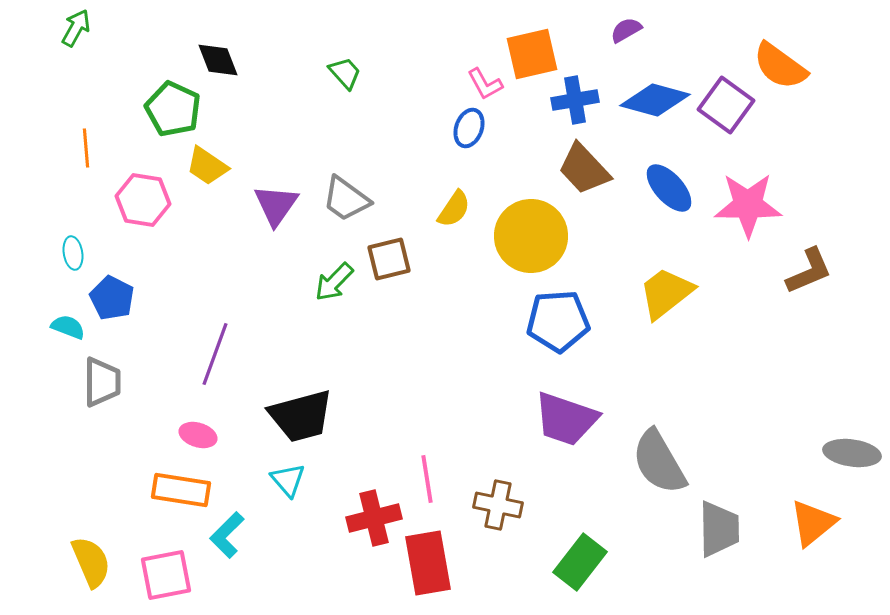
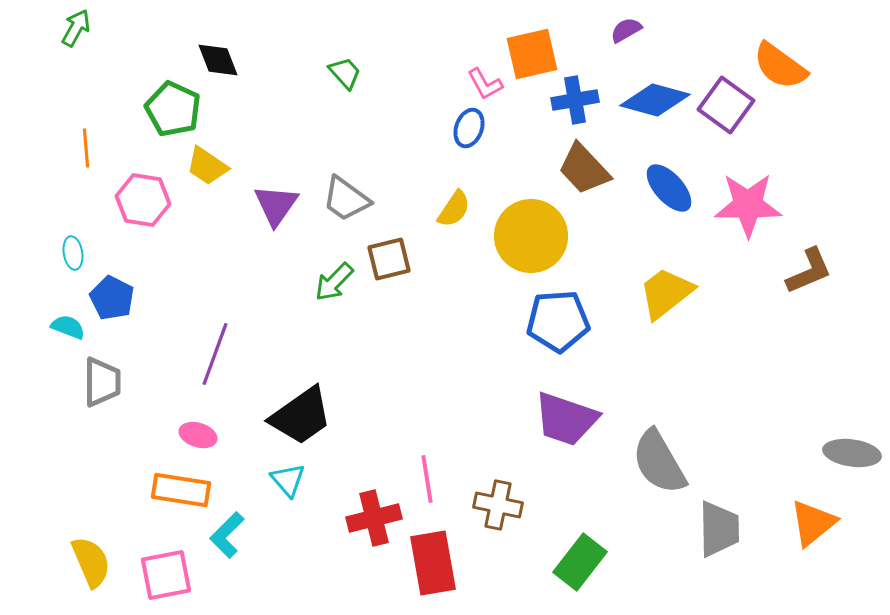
black trapezoid at (301, 416): rotated 20 degrees counterclockwise
red rectangle at (428, 563): moved 5 px right
